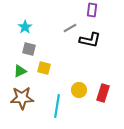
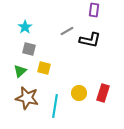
purple rectangle: moved 2 px right
gray line: moved 3 px left, 3 px down
green triangle: rotated 16 degrees counterclockwise
yellow circle: moved 3 px down
brown star: moved 5 px right; rotated 15 degrees clockwise
cyan line: moved 2 px left
